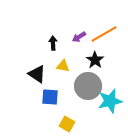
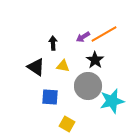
purple arrow: moved 4 px right
black triangle: moved 1 px left, 7 px up
cyan star: moved 2 px right
